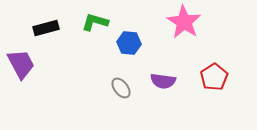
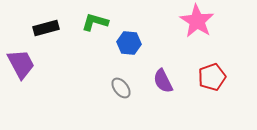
pink star: moved 13 px right, 1 px up
red pentagon: moved 2 px left; rotated 12 degrees clockwise
purple semicircle: rotated 55 degrees clockwise
